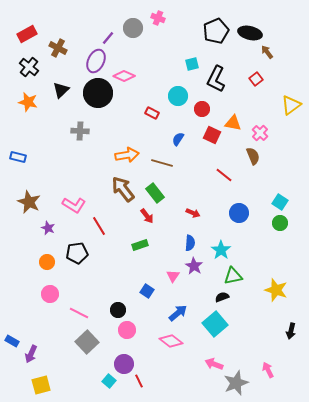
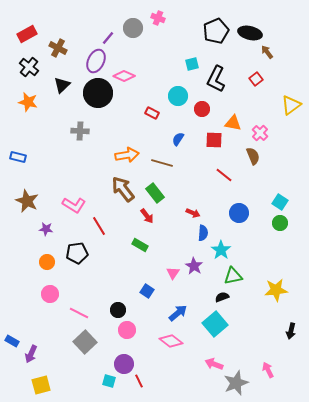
black triangle at (61, 90): moved 1 px right, 5 px up
red square at (212, 135): moved 2 px right, 5 px down; rotated 24 degrees counterclockwise
brown star at (29, 202): moved 2 px left, 1 px up
purple star at (48, 228): moved 2 px left, 1 px down; rotated 16 degrees counterclockwise
blue semicircle at (190, 243): moved 13 px right, 10 px up
green rectangle at (140, 245): rotated 49 degrees clockwise
pink triangle at (173, 276): moved 3 px up
yellow star at (276, 290): rotated 25 degrees counterclockwise
gray square at (87, 342): moved 2 px left
cyan square at (109, 381): rotated 24 degrees counterclockwise
